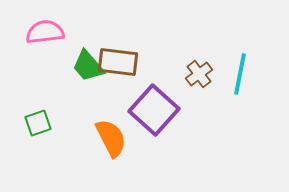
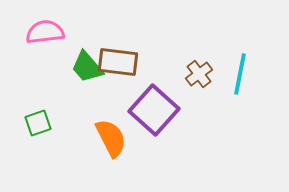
green trapezoid: moved 1 px left, 1 px down
